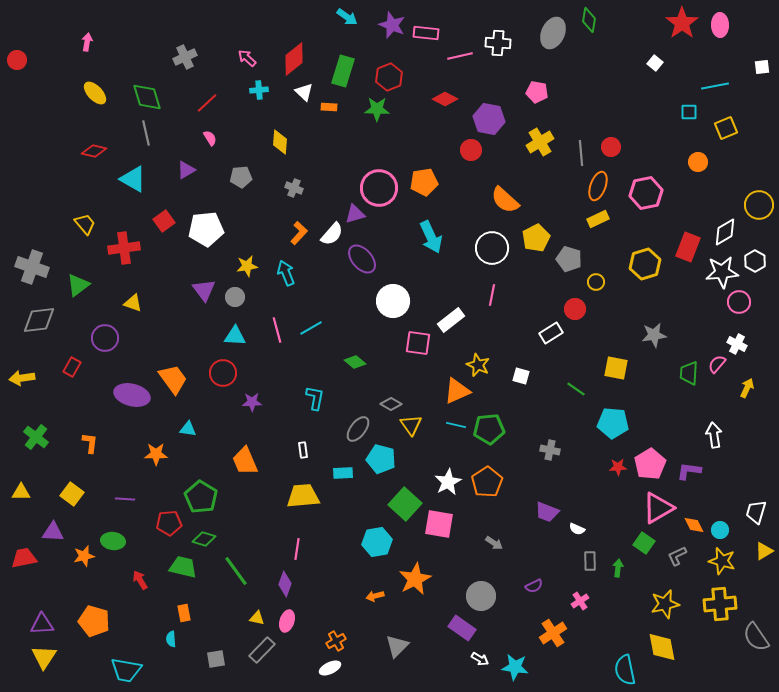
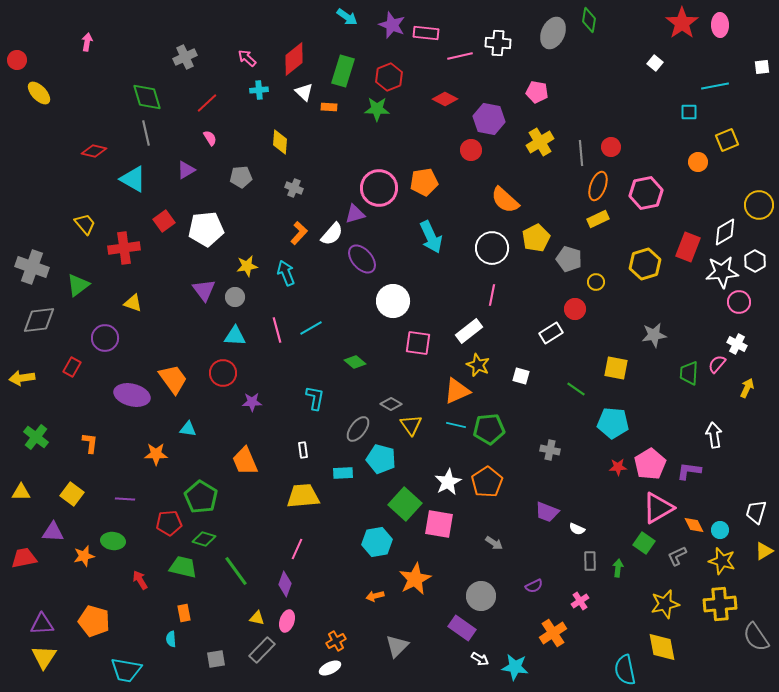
yellow ellipse at (95, 93): moved 56 px left
yellow square at (726, 128): moved 1 px right, 12 px down
white rectangle at (451, 320): moved 18 px right, 11 px down
pink line at (297, 549): rotated 15 degrees clockwise
